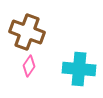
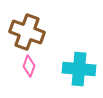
pink diamond: rotated 15 degrees counterclockwise
